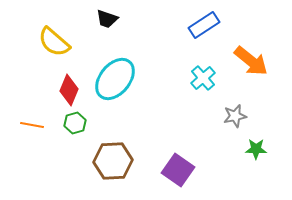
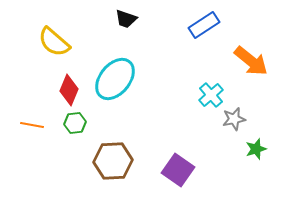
black trapezoid: moved 19 px right
cyan cross: moved 8 px right, 17 px down
gray star: moved 1 px left, 3 px down
green hexagon: rotated 10 degrees clockwise
green star: rotated 20 degrees counterclockwise
